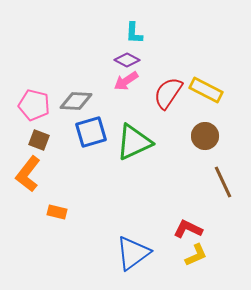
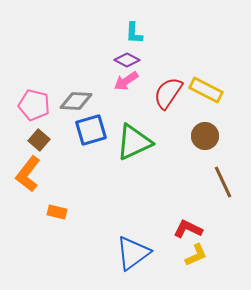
blue square: moved 2 px up
brown square: rotated 20 degrees clockwise
